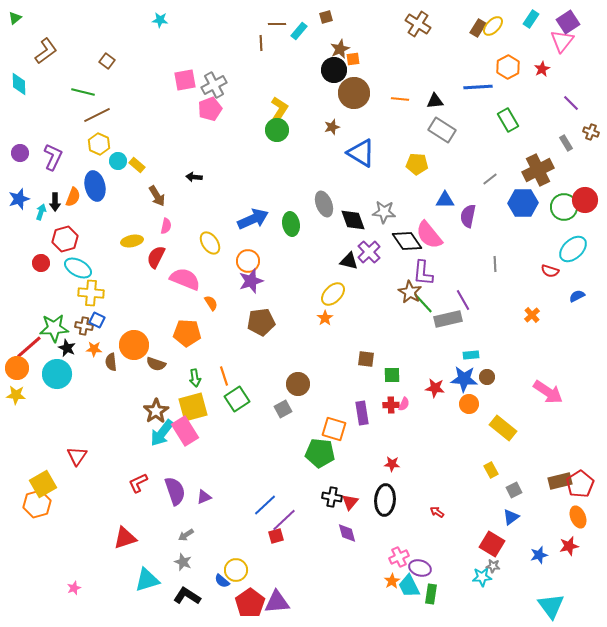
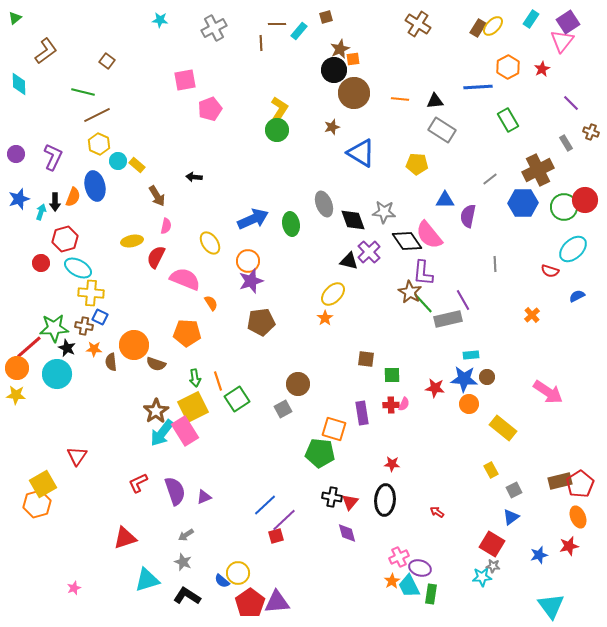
gray cross at (214, 85): moved 57 px up
purple circle at (20, 153): moved 4 px left, 1 px down
blue square at (97, 320): moved 3 px right, 3 px up
orange line at (224, 376): moved 6 px left, 5 px down
yellow square at (193, 407): rotated 12 degrees counterclockwise
yellow circle at (236, 570): moved 2 px right, 3 px down
